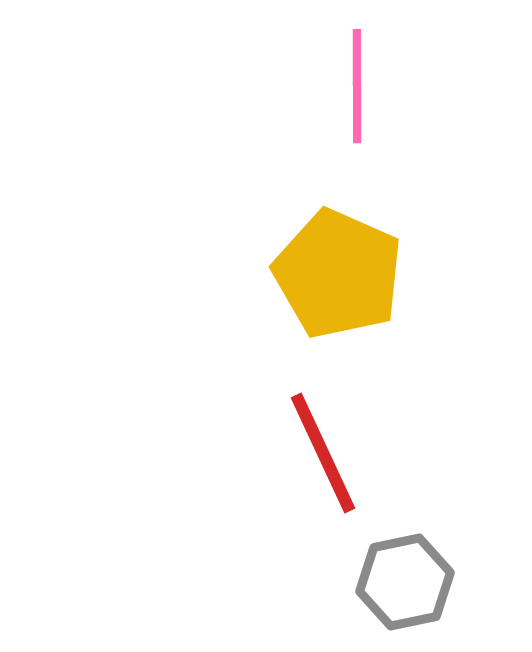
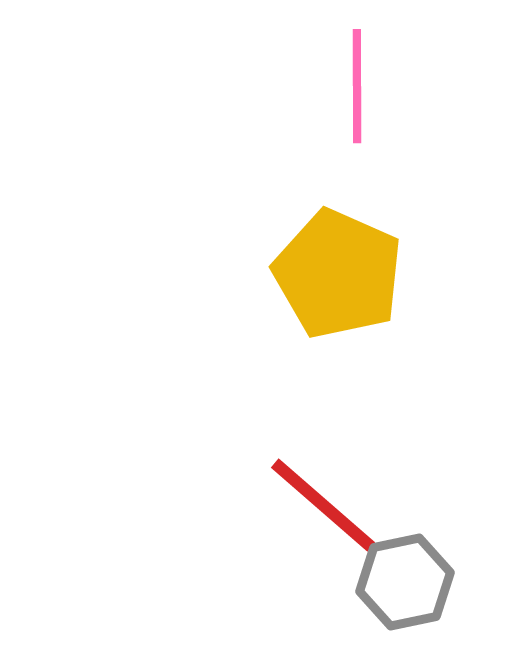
red line: moved 52 px down; rotated 24 degrees counterclockwise
